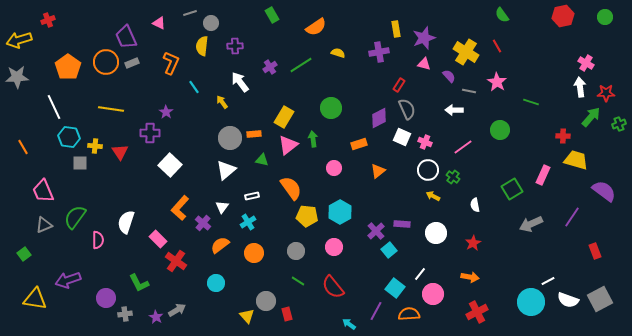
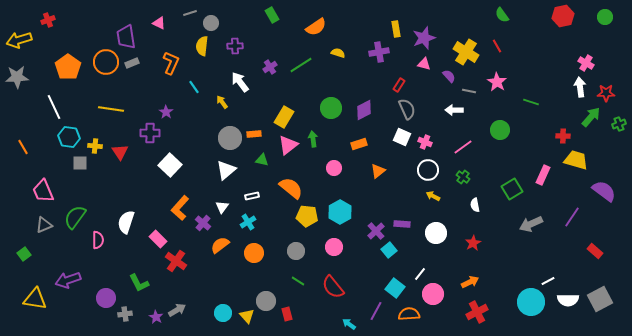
purple trapezoid at (126, 37): rotated 15 degrees clockwise
purple diamond at (379, 118): moved 15 px left, 8 px up
green cross at (453, 177): moved 10 px right
orange semicircle at (291, 188): rotated 15 degrees counterclockwise
red rectangle at (595, 251): rotated 28 degrees counterclockwise
orange arrow at (470, 277): moved 5 px down; rotated 36 degrees counterclockwise
cyan circle at (216, 283): moved 7 px right, 30 px down
white semicircle at (568, 300): rotated 20 degrees counterclockwise
